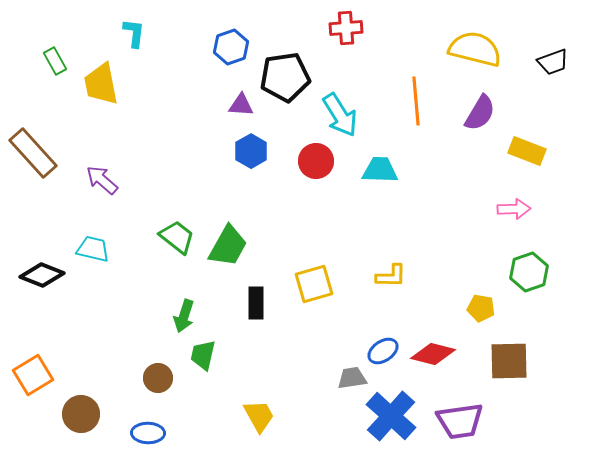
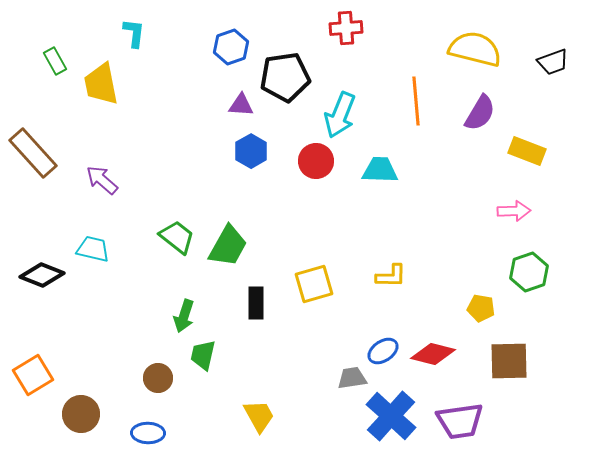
cyan arrow at (340, 115): rotated 54 degrees clockwise
pink arrow at (514, 209): moved 2 px down
